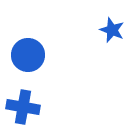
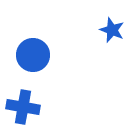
blue circle: moved 5 px right
